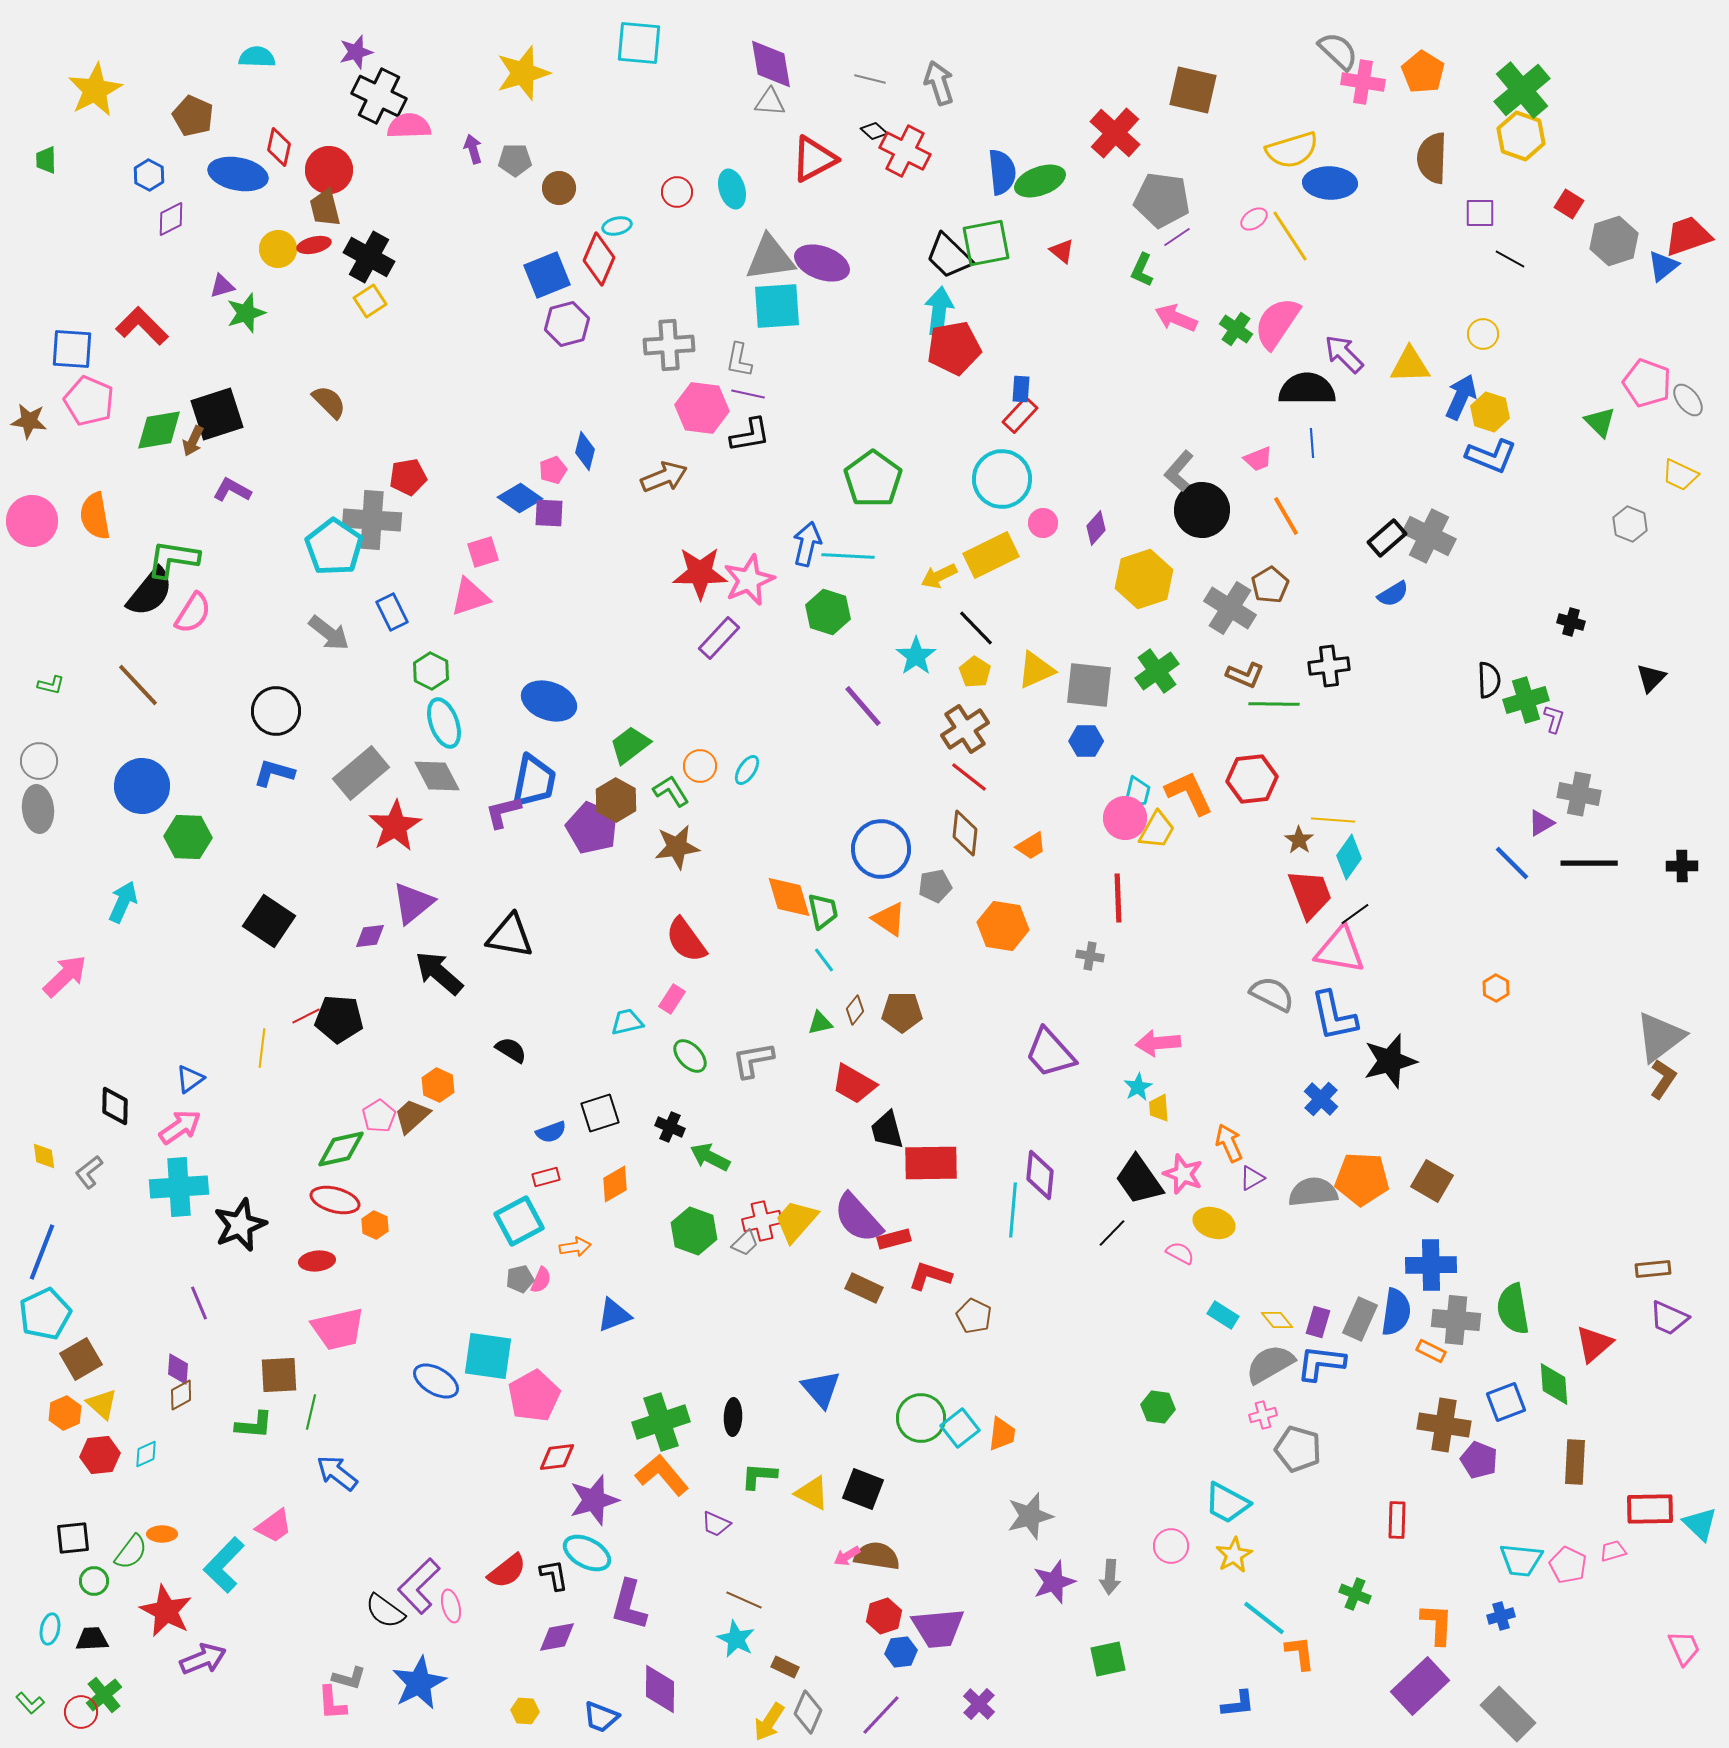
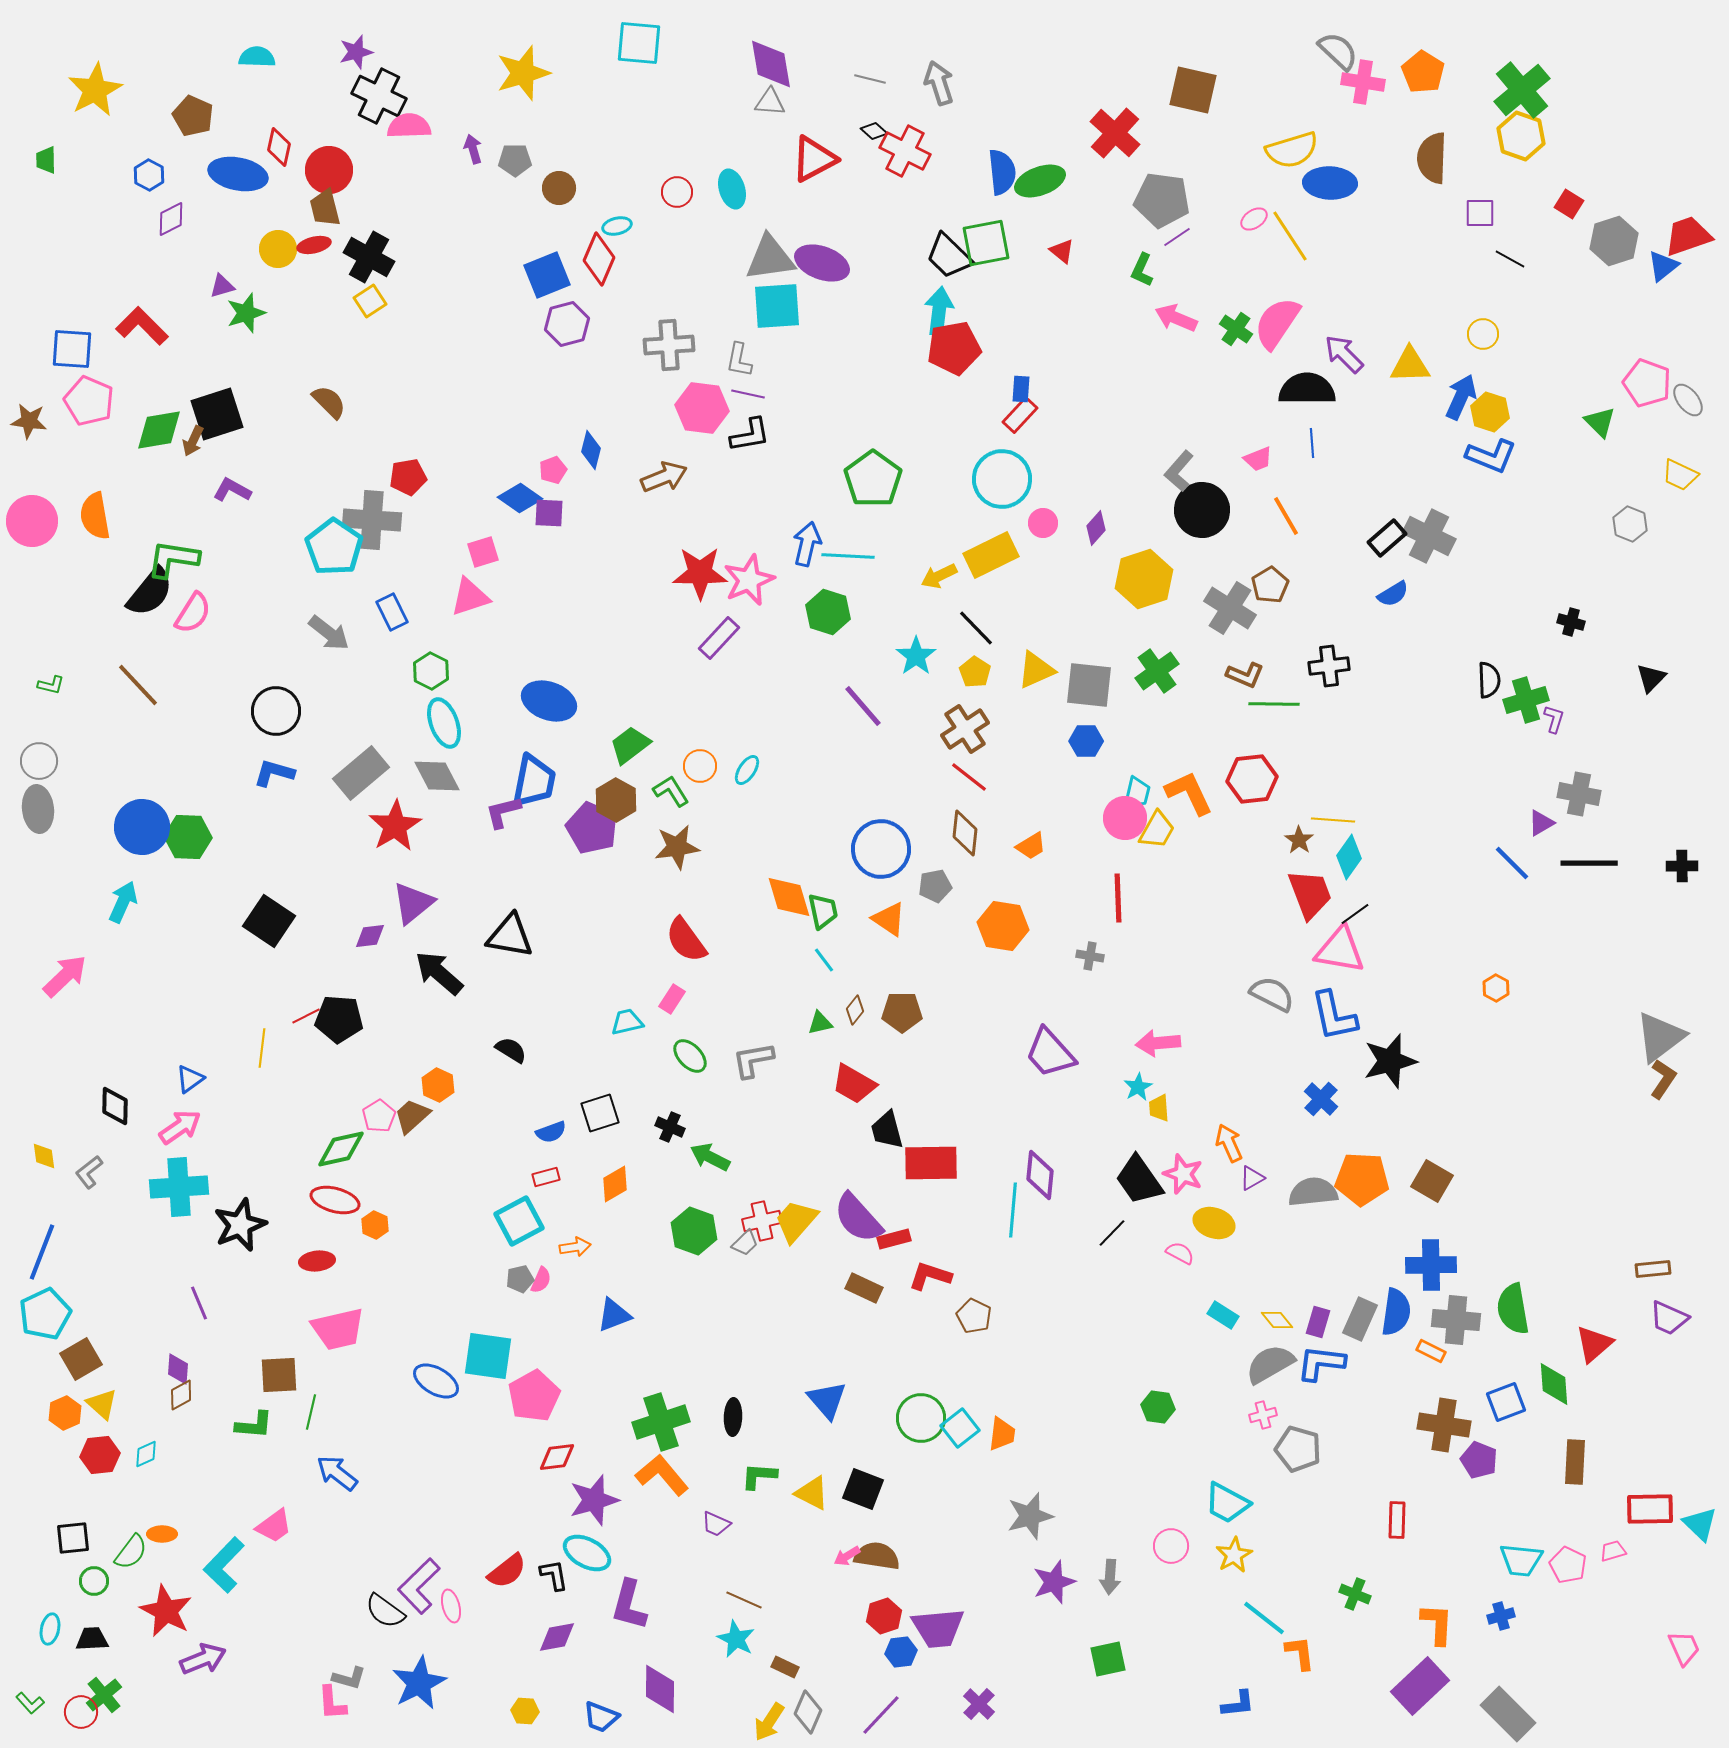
blue diamond at (585, 451): moved 6 px right, 1 px up
blue circle at (142, 786): moved 41 px down
blue triangle at (821, 1389): moved 6 px right, 11 px down
